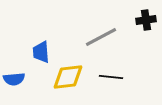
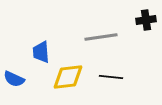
gray line: rotated 20 degrees clockwise
blue semicircle: rotated 30 degrees clockwise
